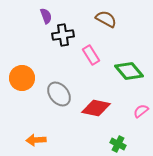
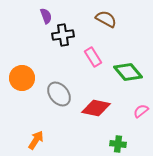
pink rectangle: moved 2 px right, 2 px down
green diamond: moved 1 px left, 1 px down
orange arrow: rotated 126 degrees clockwise
green cross: rotated 21 degrees counterclockwise
